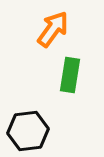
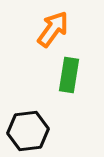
green rectangle: moved 1 px left
